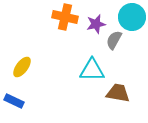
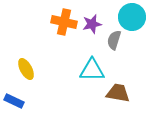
orange cross: moved 1 px left, 5 px down
purple star: moved 4 px left
gray semicircle: rotated 12 degrees counterclockwise
yellow ellipse: moved 4 px right, 2 px down; rotated 65 degrees counterclockwise
